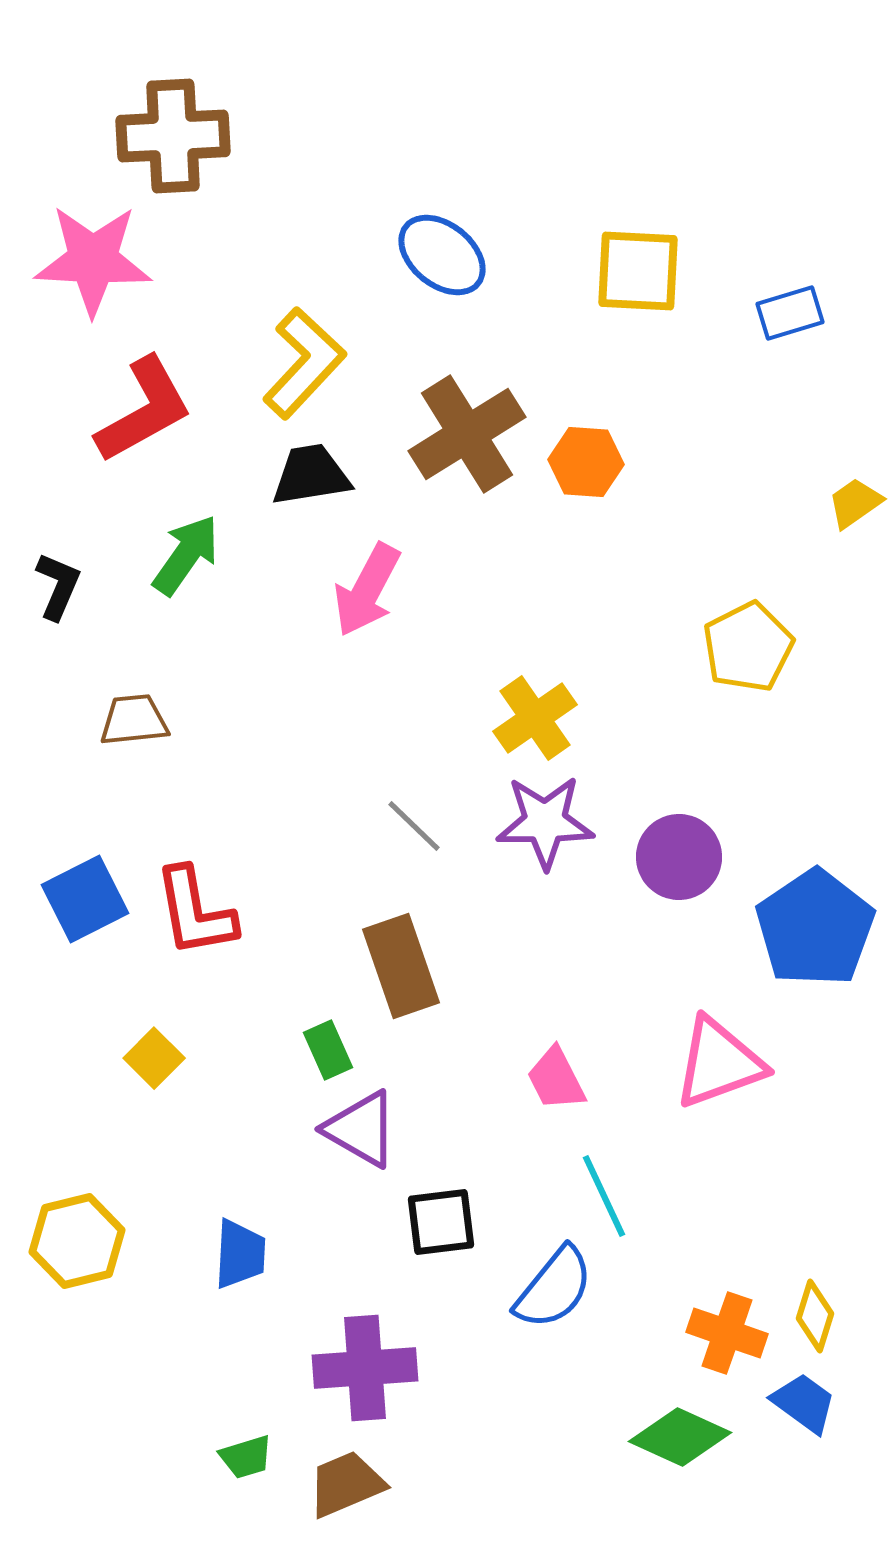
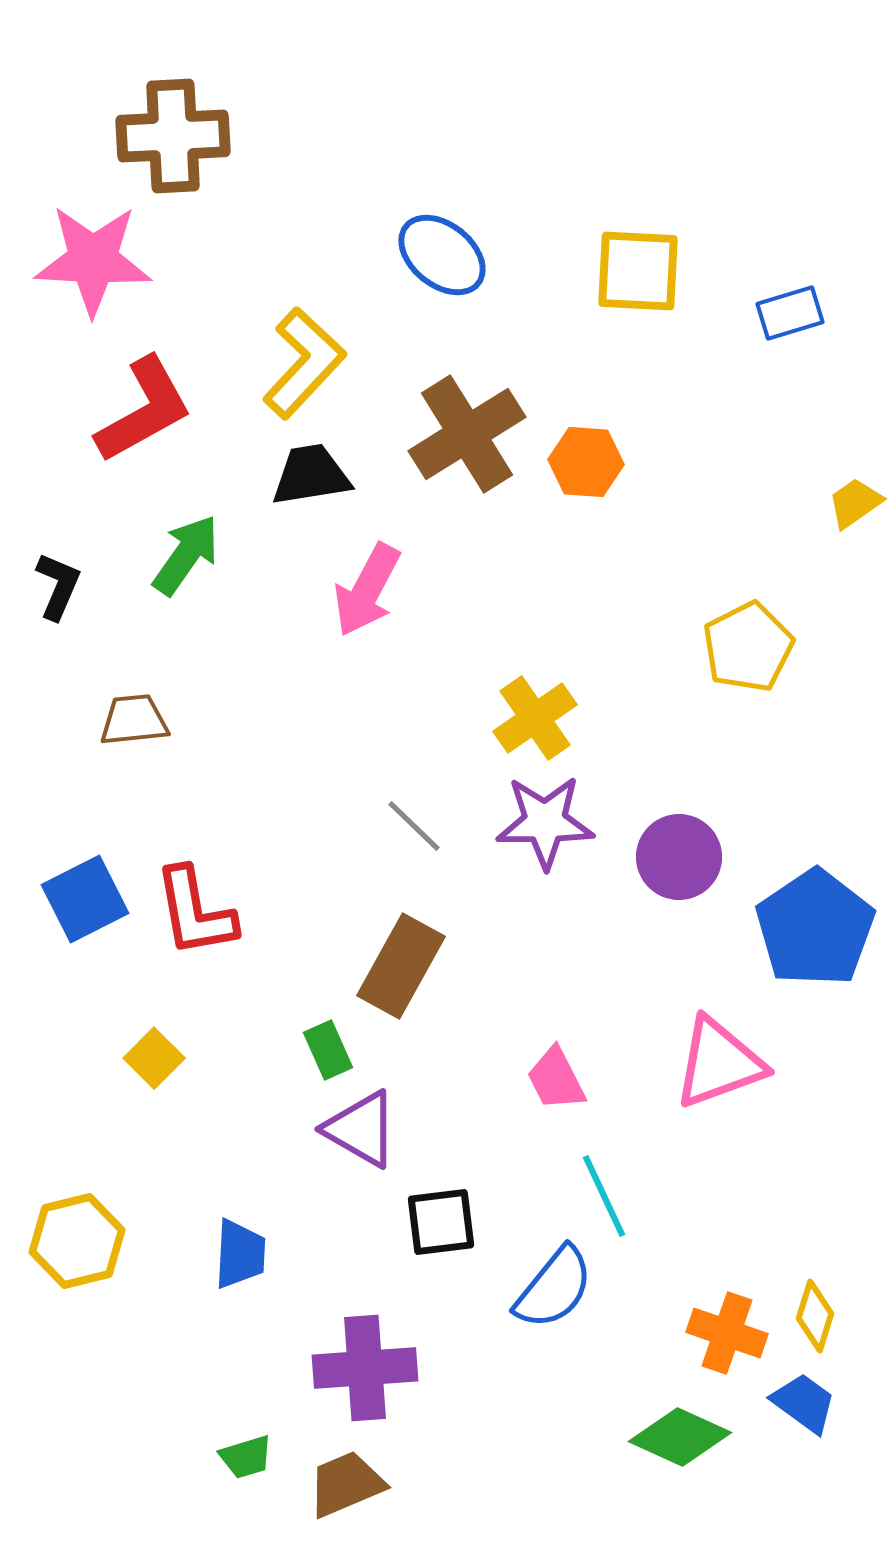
brown rectangle at (401, 966): rotated 48 degrees clockwise
